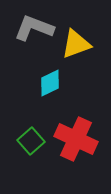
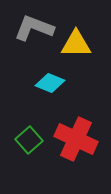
yellow triangle: rotated 20 degrees clockwise
cyan diamond: rotated 48 degrees clockwise
green square: moved 2 px left, 1 px up
